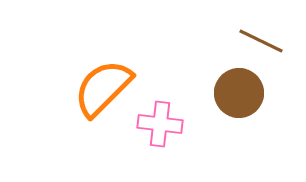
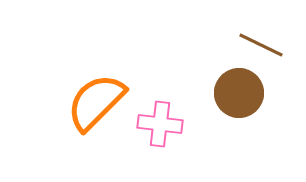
brown line: moved 4 px down
orange semicircle: moved 7 px left, 14 px down
